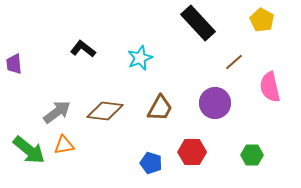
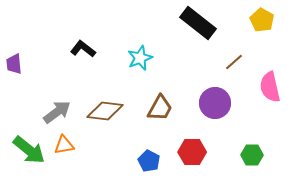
black rectangle: rotated 9 degrees counterclockwise
blue pentagon: moved 2 px left, 2 px up; rotated 10 degrees clockwise
